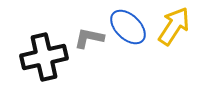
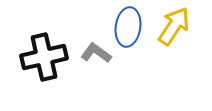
blue ellipse: rotated 54 degrees clockwise
gray L-shape: moved 7 px right, 15 px down; rotated 24 degrees clockwise
